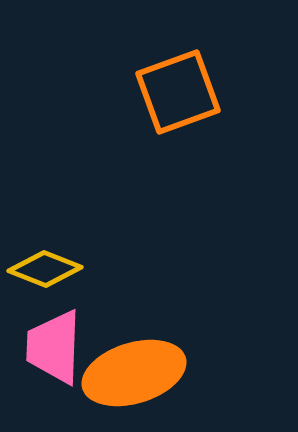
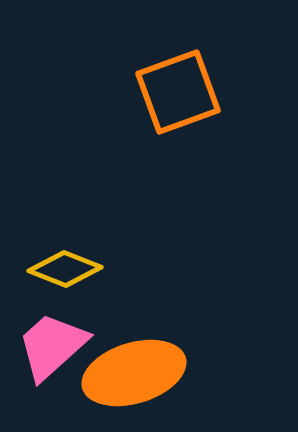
yellow diamond: moved 20 px right
pink trapezoid: moved 2 px left, 1 px up; rotated 46 degrees clockwise
